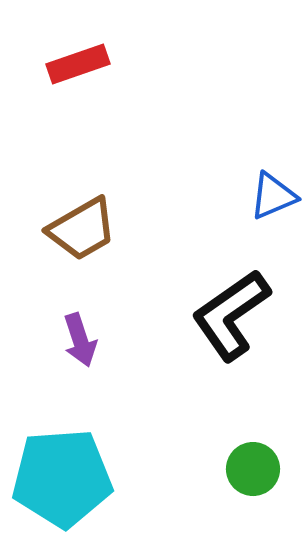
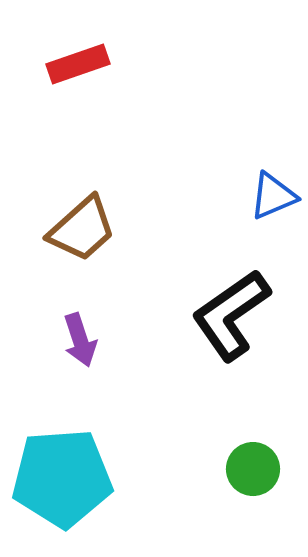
brown trapezoid: rotated 12 degrees counterclockwise
